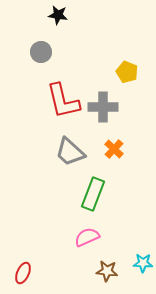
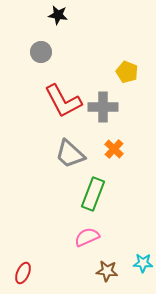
red L-shape: rotated 15 degrees counterclockwise
gray trapezoid: moved 2 px down
